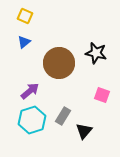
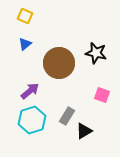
blue triangle: moved 1 px right, 2 px down
gray rectangle: moved 4 px right
black triangle: rotated 18 degrees clockwise
